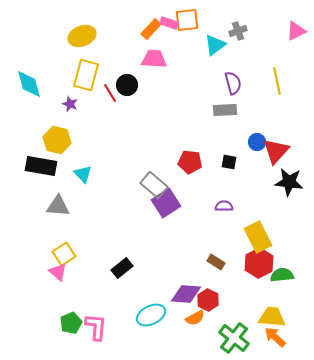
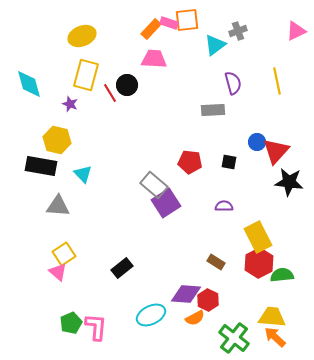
gray rectangle at (225, 110): moved 12 px left
